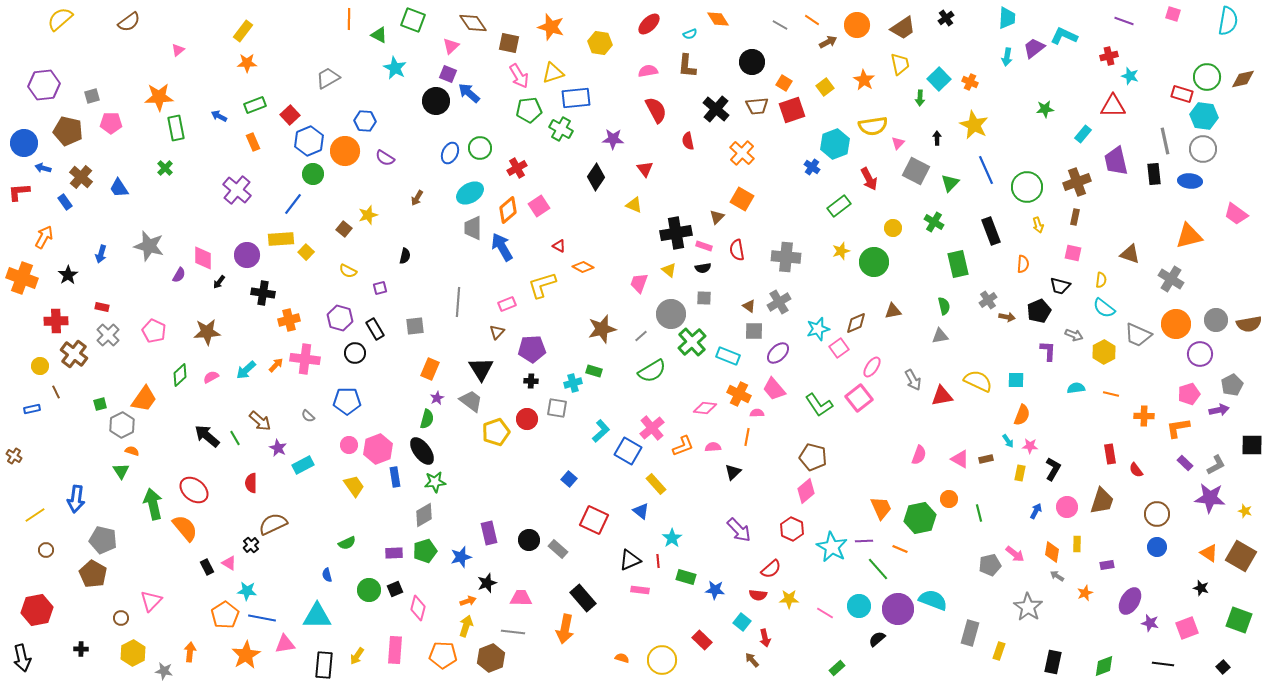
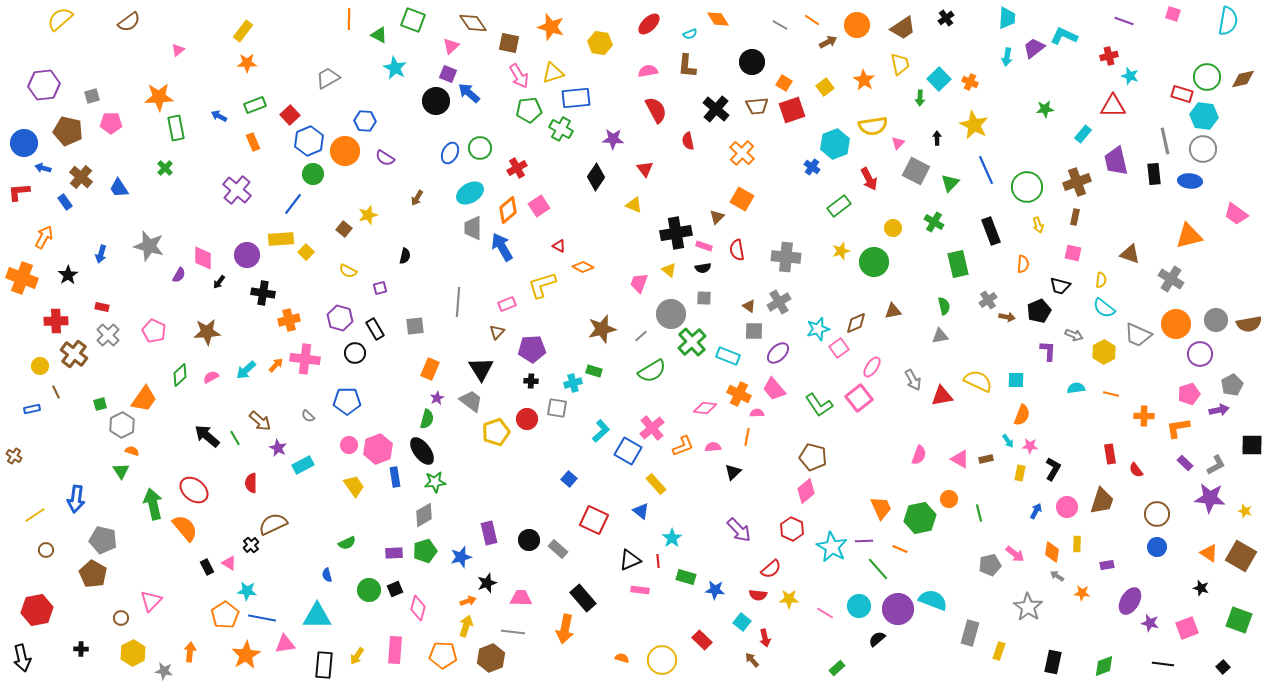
orange star at (1085, 593): moved 3 px left; rotated 28 degrees clockwise
